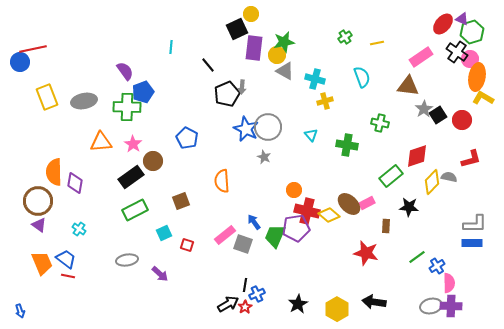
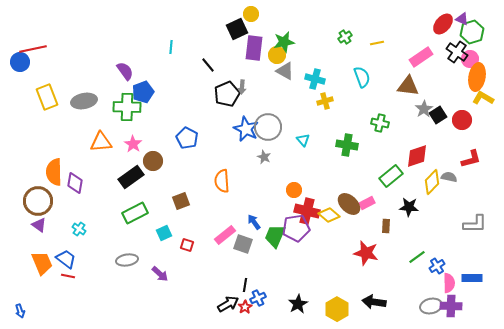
cyan triangle at (311, 135): moved 8 px left, 5 px down
green rectangle at (135, 210): moved 3 px down
blue rectangle at (472, 243): moved 35 px down
blue cross at (257, 294): moved 1 px right, 4 px down
